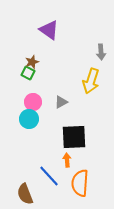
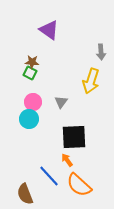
brown star: rotated 24 degrees clockwise
green square: moved 2 px right
gray triangle: rotated 24 degrees counterclockwise
orange arrow: rotated 32 degrees counterclockwise
orange semicircle: moved 1 px left, 2 px down; rotated 52 degrees counterclockwise
